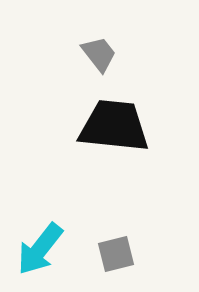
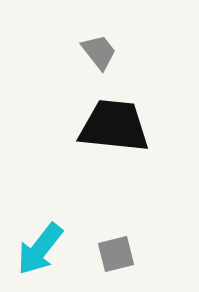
gray trapezoid: moved 2 px up
